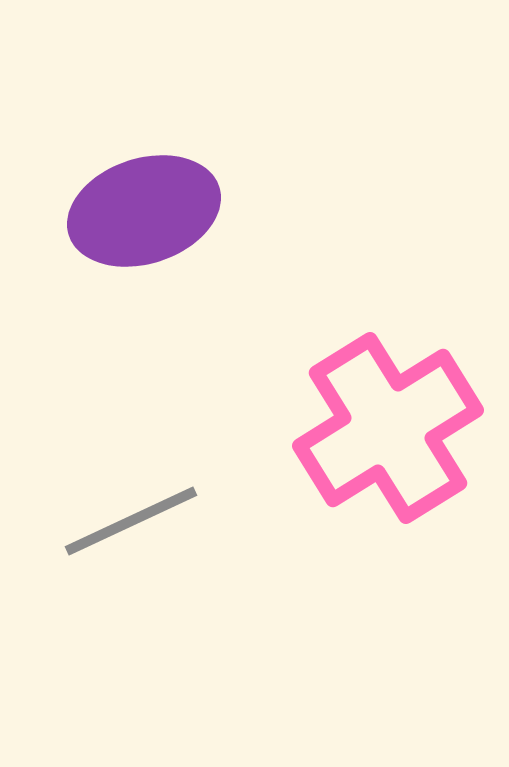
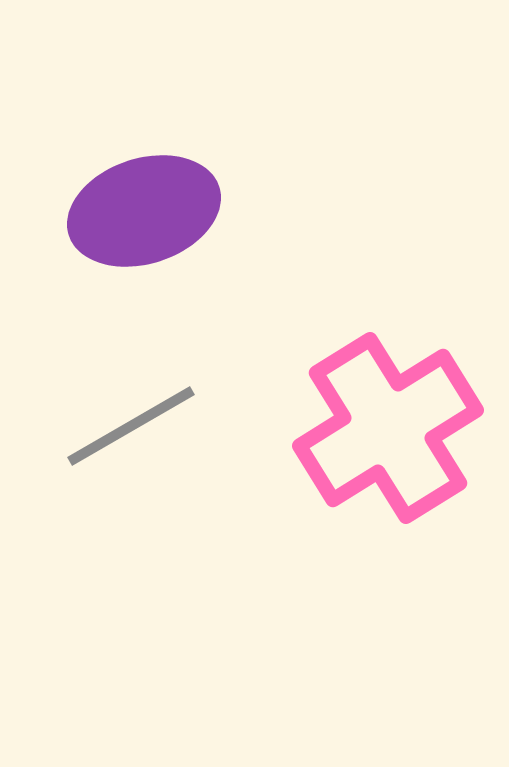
gray line: moved 95 px up; rotated 5 degrees counterclockwise
